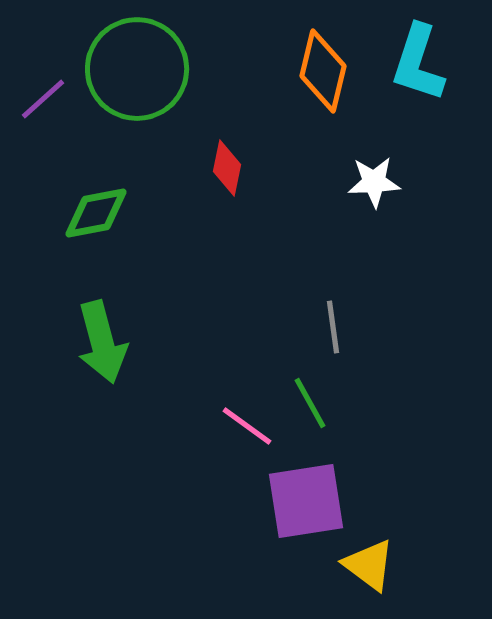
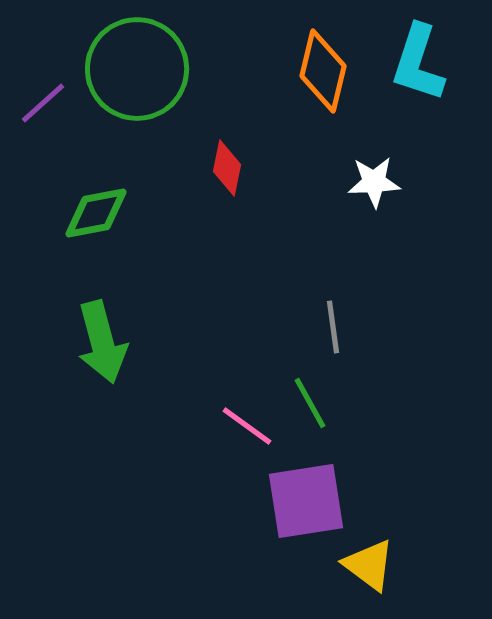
purple line: moved 4 px down
